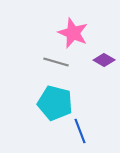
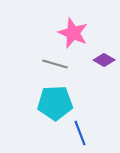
gray line: moved 1 px left, 2 px down
cyan pentagon: rotated 16 degrees counterclockwise
blue line: moved 2 px down
